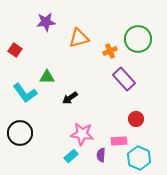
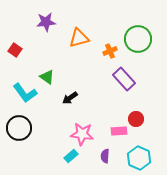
green triangle: rotated 35 degrees clockwise
black circle: moved 1 px left, 5 px up
pink rectangle: moved 10 px up
purple semicircle: moved 4 px right, 1 px down
